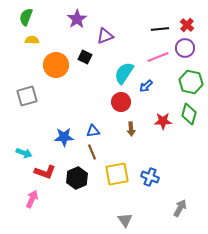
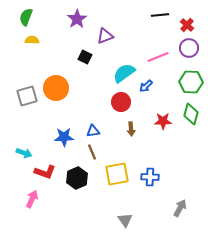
black line: moved 14 px up
purple circle: moved 4 px right
orange circle: moved 23 px down
cyan semicircle: rotated 20 degrees clockwise
green hexagon: rotated 10 degrees counterclockwise
green diamond: moved 2 px right
blue cross: rotated 18 degrees counterclockwise
